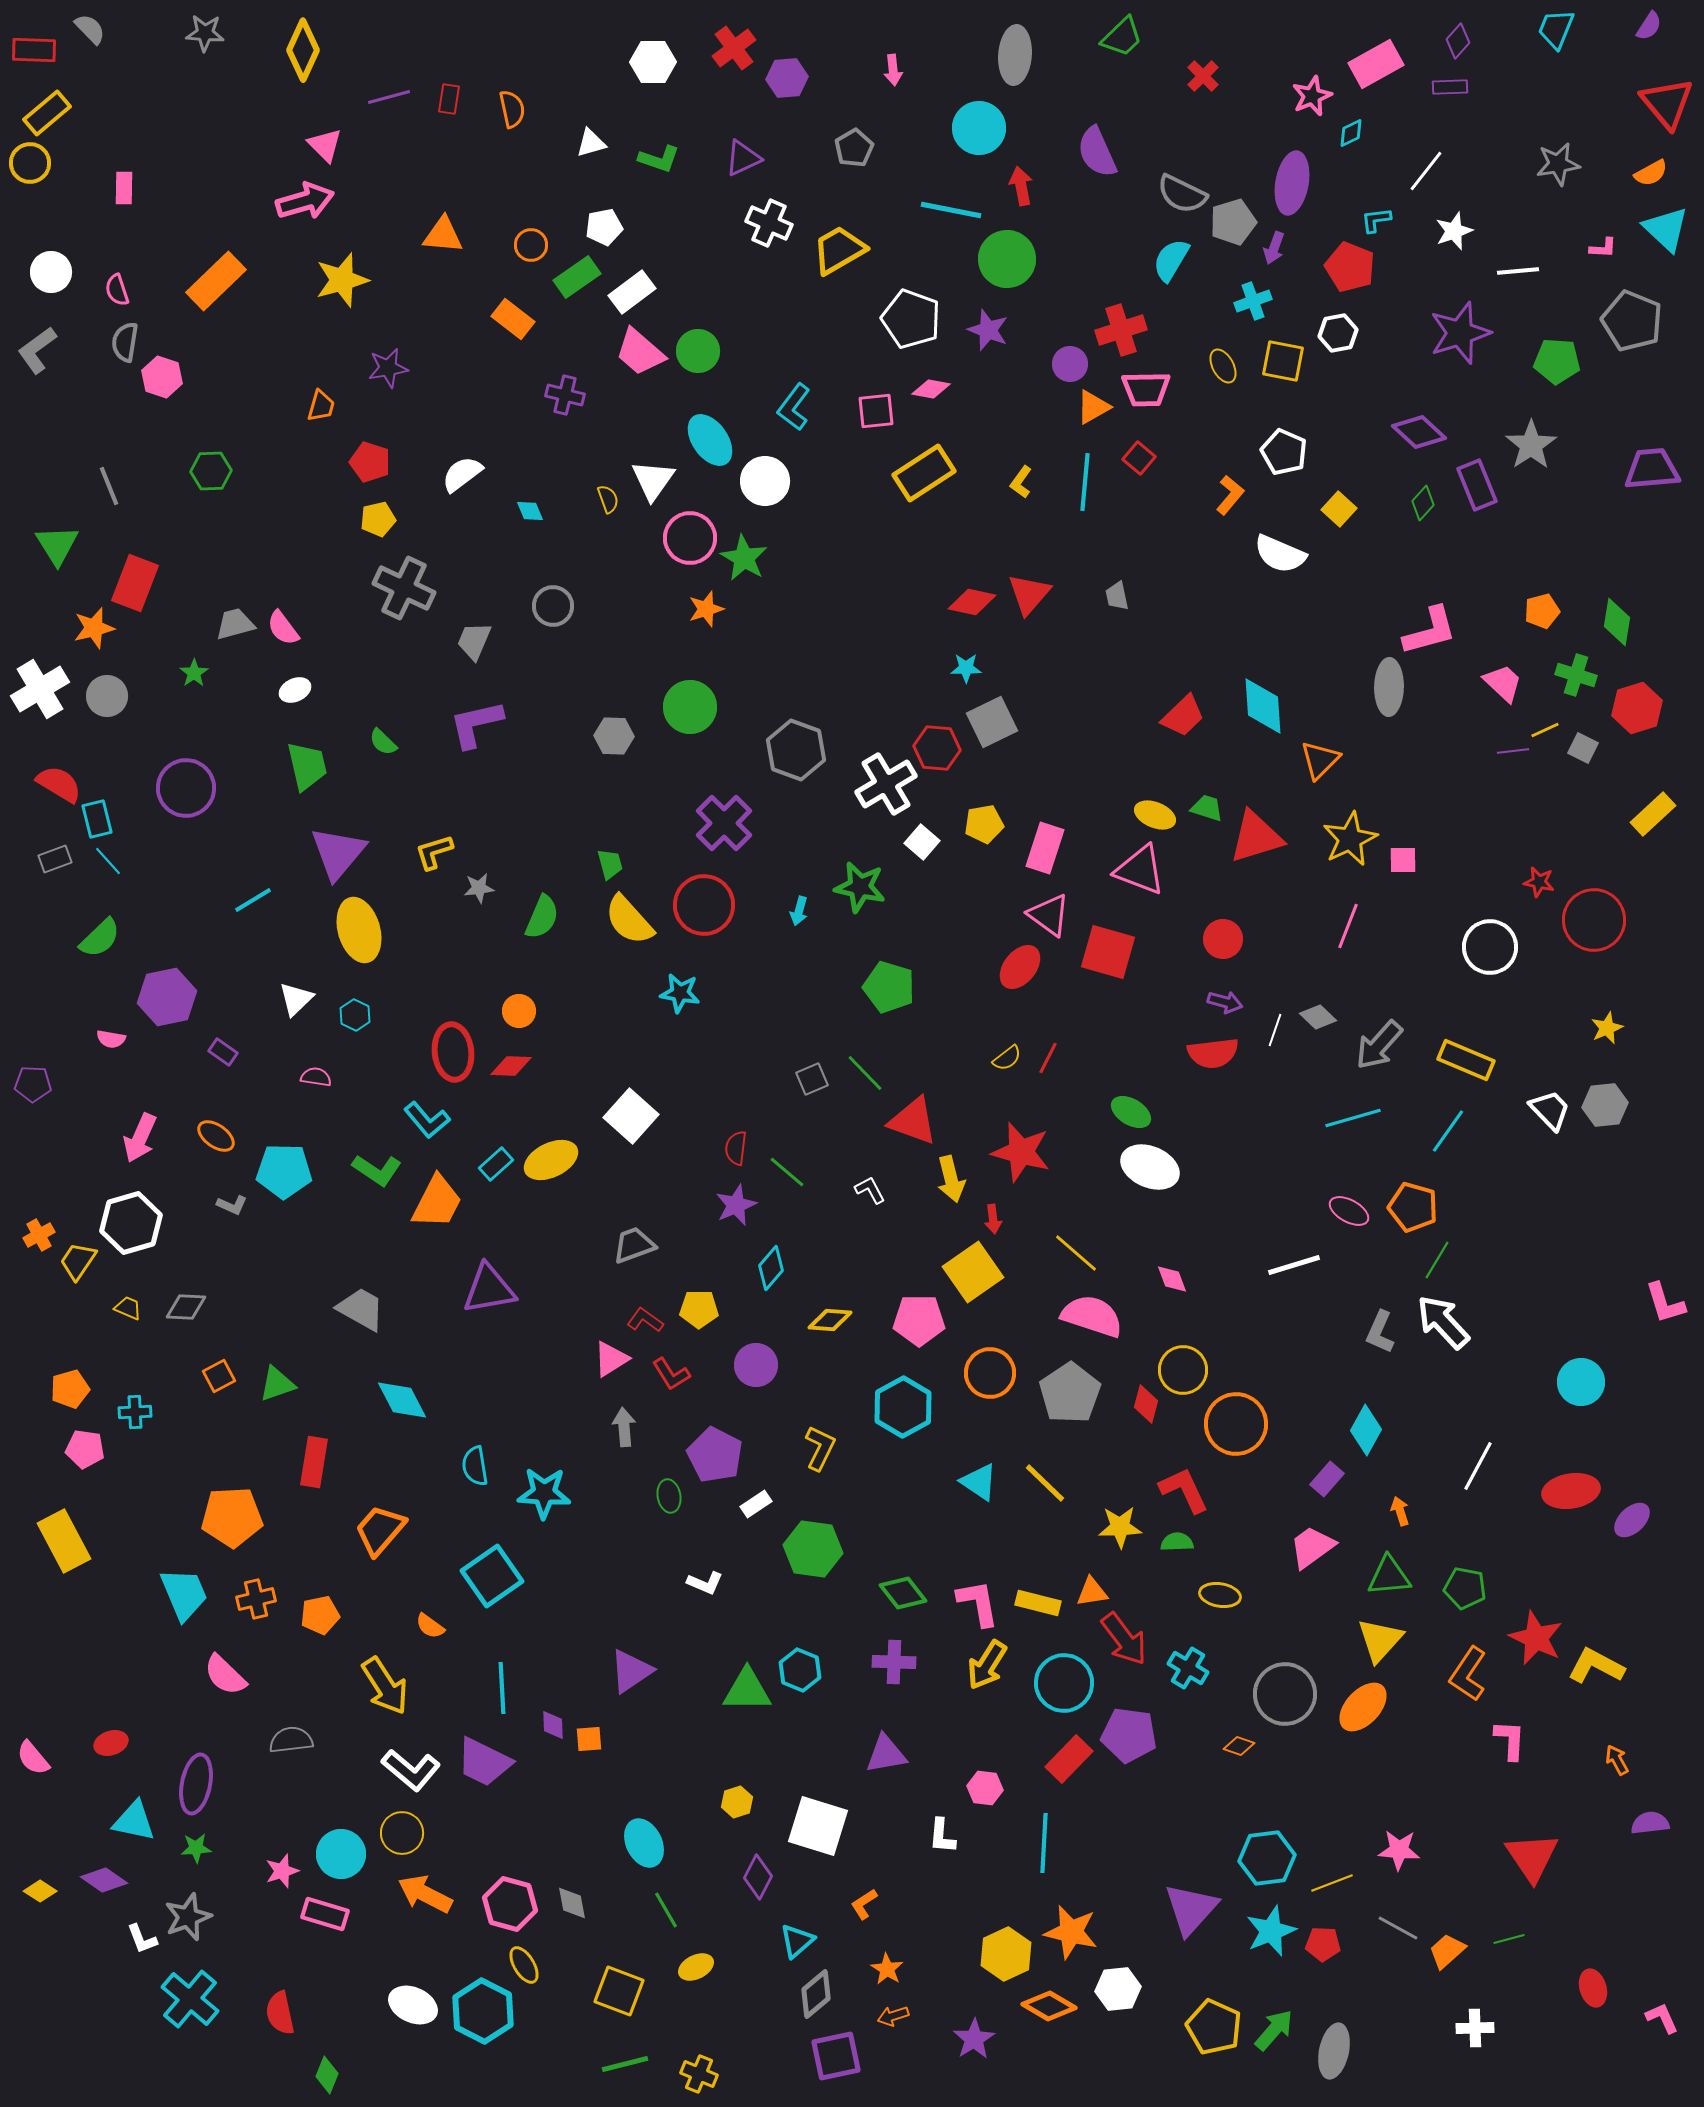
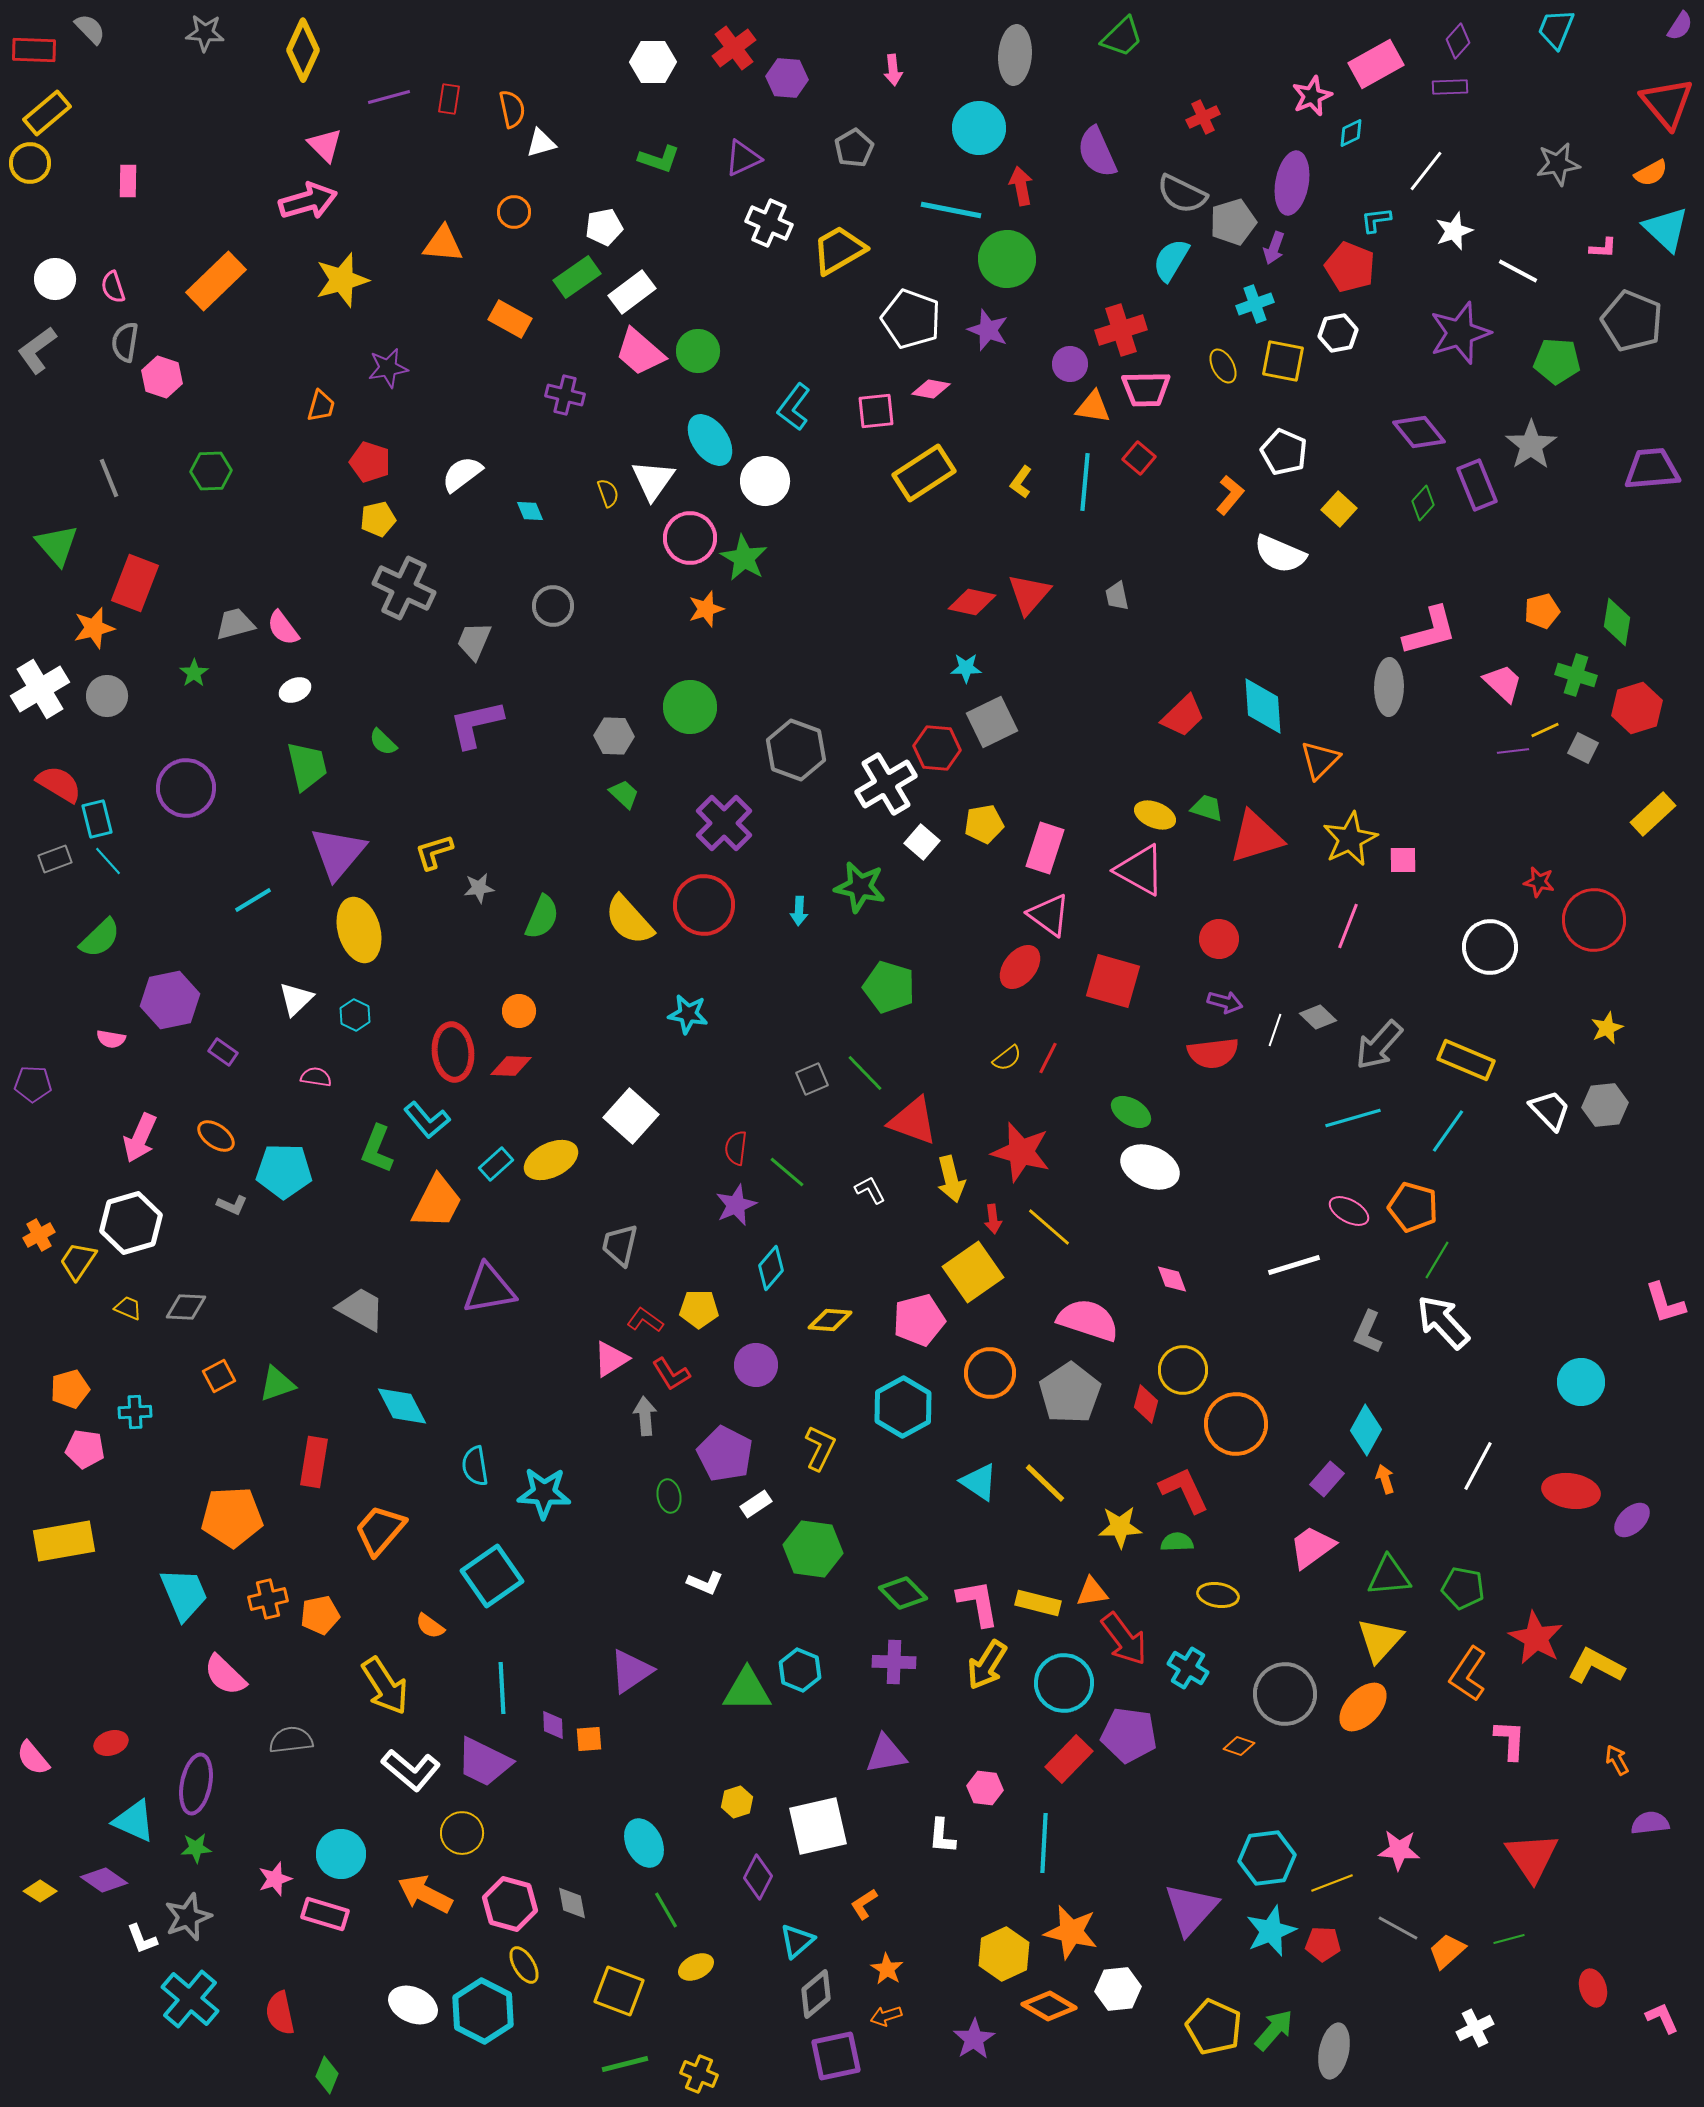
purple semicircle at (1649, 26): moved 31 px right
red cross at (1203, 76): moved 41 px down; rotated 20 degrees clockwise
purple hexagon at (787, 78): rotated 9 degrees clockwise
white triangle at (591, 143): moved 50 px left
pink rectangle at (124, 188): moved 4 px right, 7 px up
pink arrow at (305, 201): moved 3 px right
orange triangle at (443, 235): moved 9 px down
orange circle at (531, 245): moved 17 px left, 33 px up
white line at (1518, 271): rotated 33 degrees clockwise
white circle at (51, 272): moved 4 px right, 7 px down
pink semicircle at (117, 290): moved 4 px left, 3 px up
cyan cross at (1253, 301): moved 2 px right, 3 px down
orange rectangle at (513, 319): moved 3 px left; rotated 9 degrees counterclockwise
orange triangle at (1093, 407): rotated 39 degrees clockwise
purple diamond at (1419, 432): rotated 8 degrees clockwise
gray line at (109, 486): moved 8 px up
yellow semicircle at (608, 499): moved 6 px up
green triangle at (57, 545): rotated 9 degrees counterclockwise
green trapezoid at (610, 864): moved 14 px right, 70 px up; rotated 32 degrees counterclockwise
pink triangle at (1140, 870): rotated 8 degrees clockwise
cyan arrow at (799, 911): rotated 12 degrees counterclockwise
red circle at (1223, 939): moved 4 px left
red square at (1108, 952): moved 5 px right, 29 px down
cyan star at (680, 993): moved 8 px right, 21 px down
purple hexagon at (167, 997): moved 3 px right, 3 px down
green L-shape at (377, 1170): moved 21 px up; rotated 78 degrees clockwise
gray trapezoid at (634, 1245): moved 14 px left; rotated 57 degrees counterclockwise
yellow line at (1076, 1253): moved 27 px left, 26 px up
pink semicircle at (1092, 1316): moved 4 px left, 4 px down
pink pentagon at (919, 1320): rotated 15 degrees counterclockwise
gray L-shape at (1380, 1332): moved 12 px left
cyan diamond at (402, 1400): moved 6 px down
gray arrow at (624, 1427): moved 21 px right, 11 px up
purple pentagon at (715, 1455): moved 10 px right, 1 px up
red ellipse at (1571, 1491): rotated 18 degrees clockwise
orange arrow at (1400, 1511): moved 15 px left, 32 px up
yellow rectangle at (64, 1541): rotated 72 degrees counterclockwise
green pentagon at (1465, 1588): moved 2 px left
green diamond at (903, 1593): rotated 6 degrees counterclockwise
yellow ellipse at (1220, 1595): moved 2 px left
orange cross at (256, 1599): moved 12 px right
red star at (1536, 1638): rotated 4 degrees clockwise
cyan triangle at (134, 1821): rotated 12 degrees clockwise
white square at (818, 1826): rotated 30 degrees counterclockwise
yellow circle at (402, 1833): moved 60 px right
pink star at (282, 1871): moved 7 px left, 8 px down
yellow hexagon at (1006, 1954): moved 2 px left
orange arrow at (893, 2016): moved 7 px left
white cross at (1475, 2028): rotated 24 degrees counterclockwise
